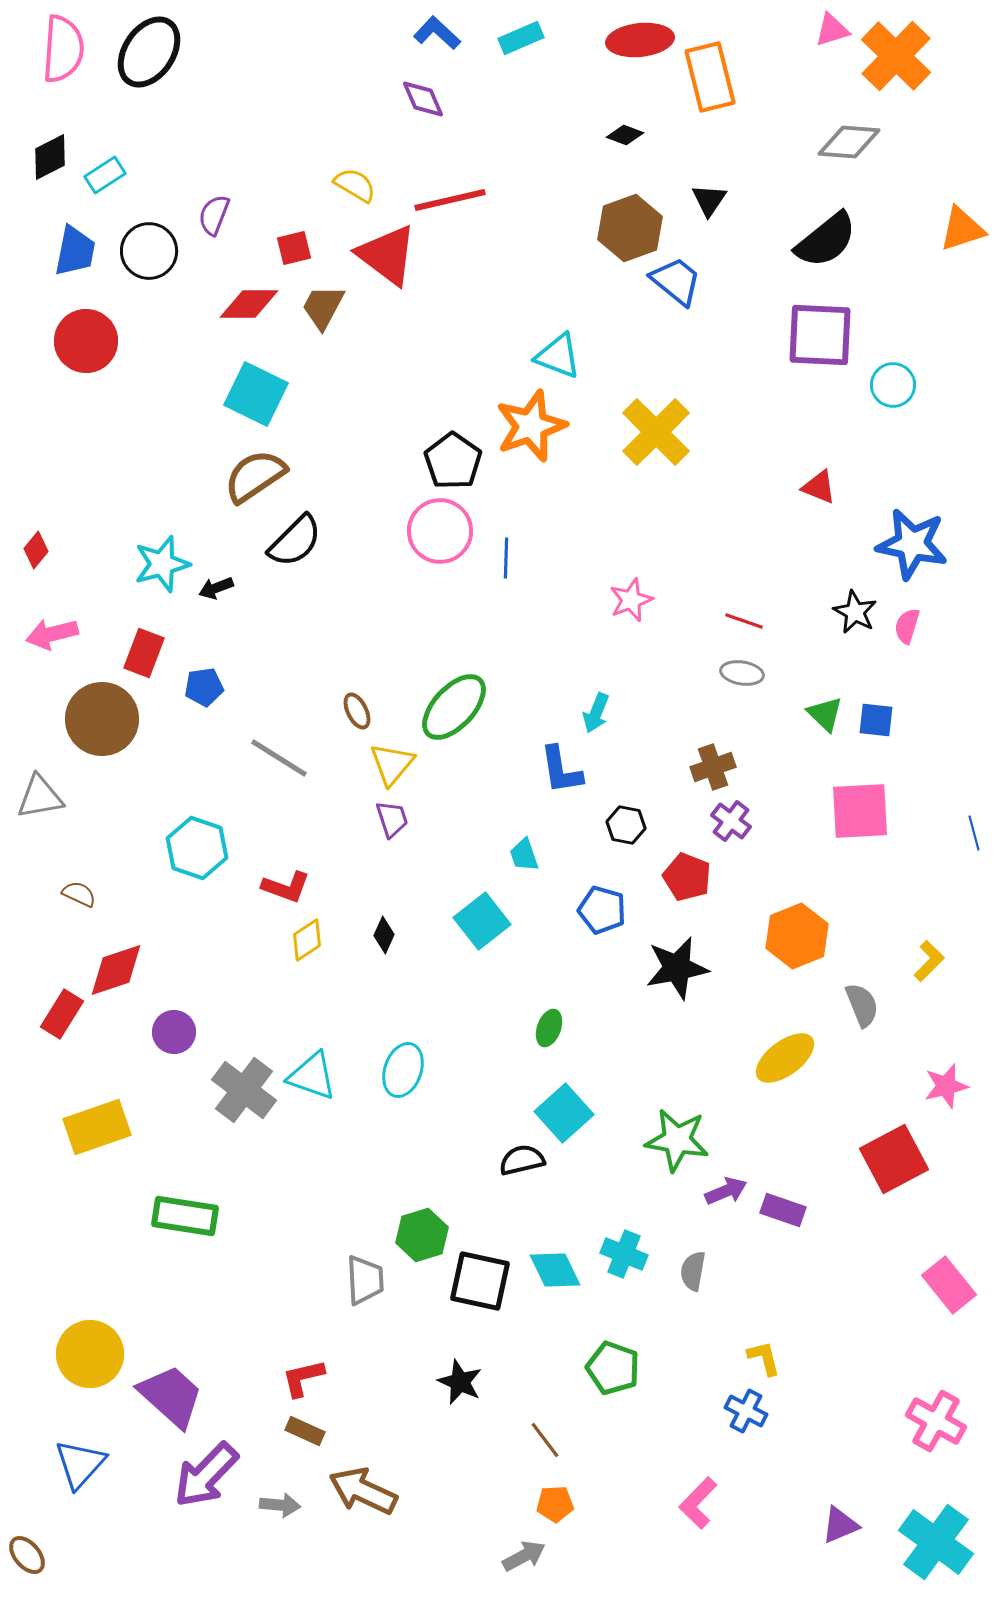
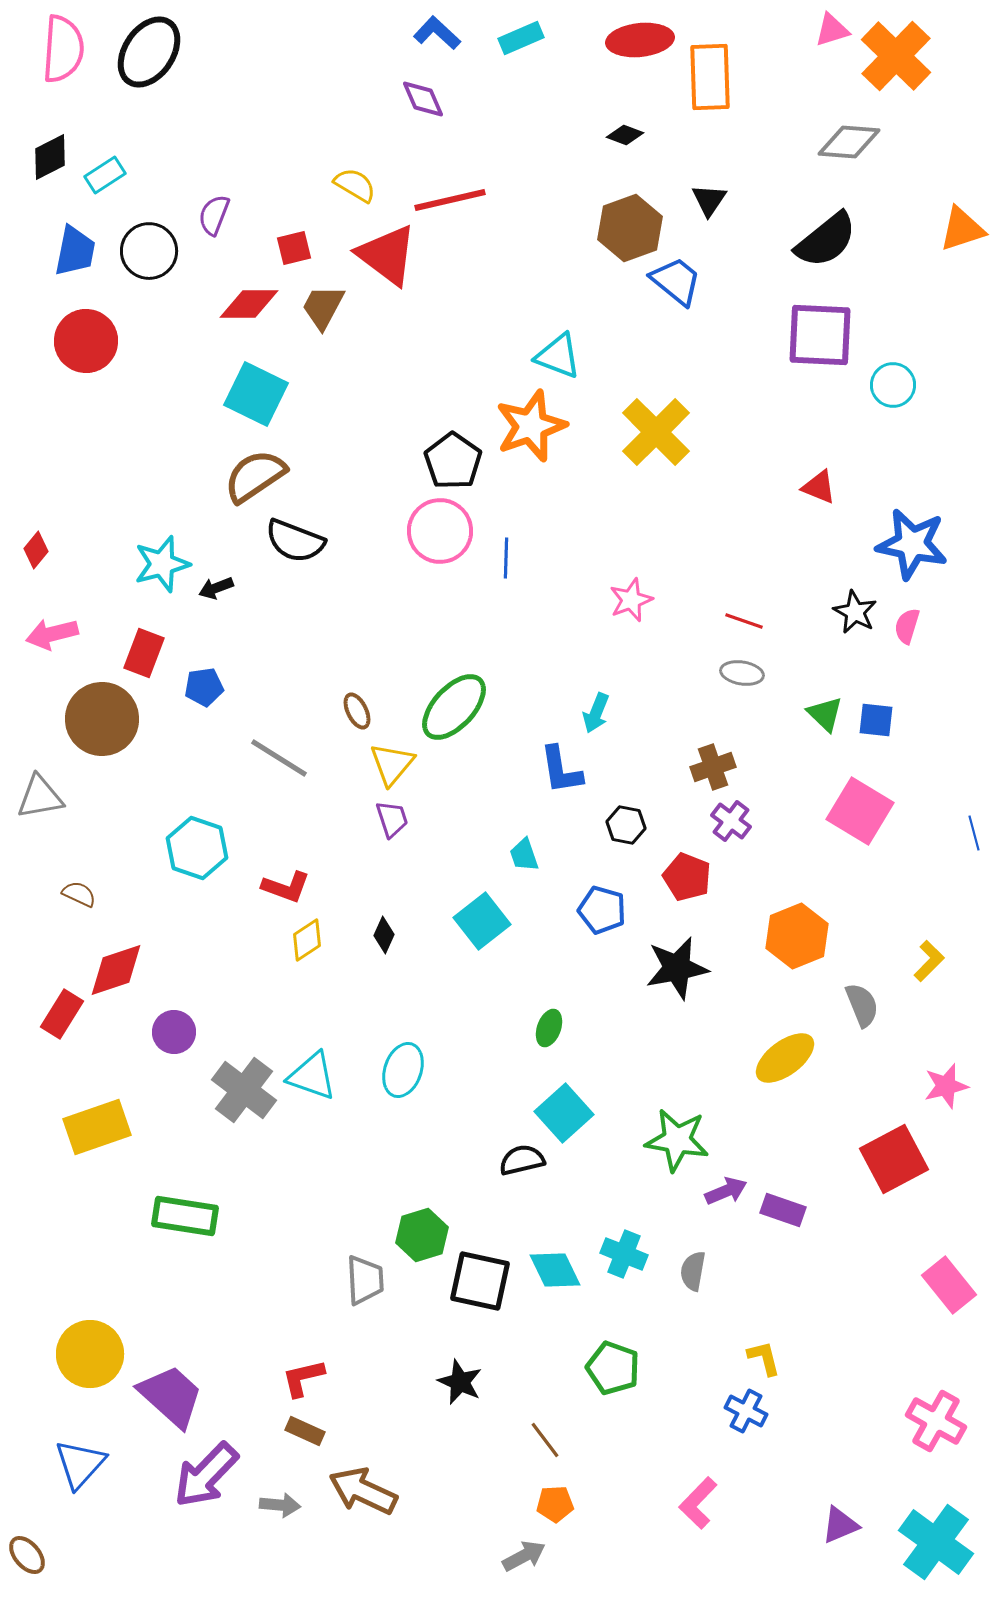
orange rectangle at (710, 77): rotated 12 degrees clockwise
black semicircle at (295, 541): rotated 66 degrees clockwise
pink square at (860, 811): rotated 34 degrees clockwise
